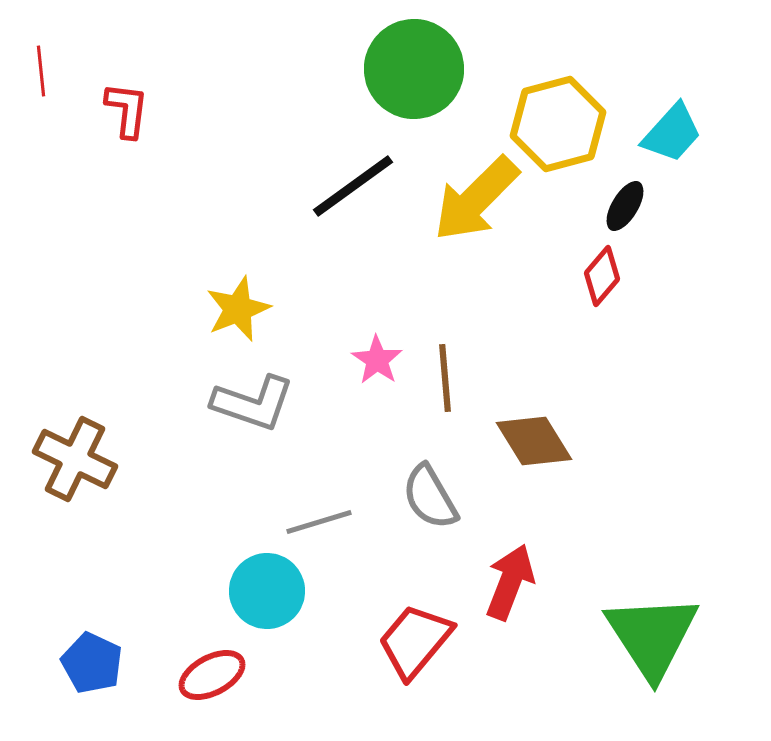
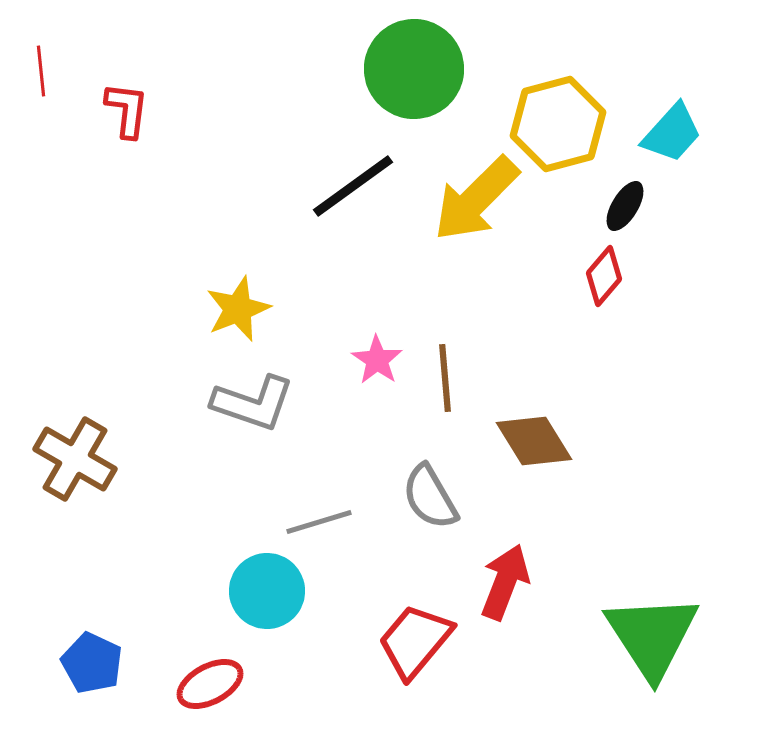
red diamond: moved 2 px right
brown cross: rotated 4 degrees clockwise
red arrow: moved 5 px left
red ellipse: moved 2 px left, 9 px down
